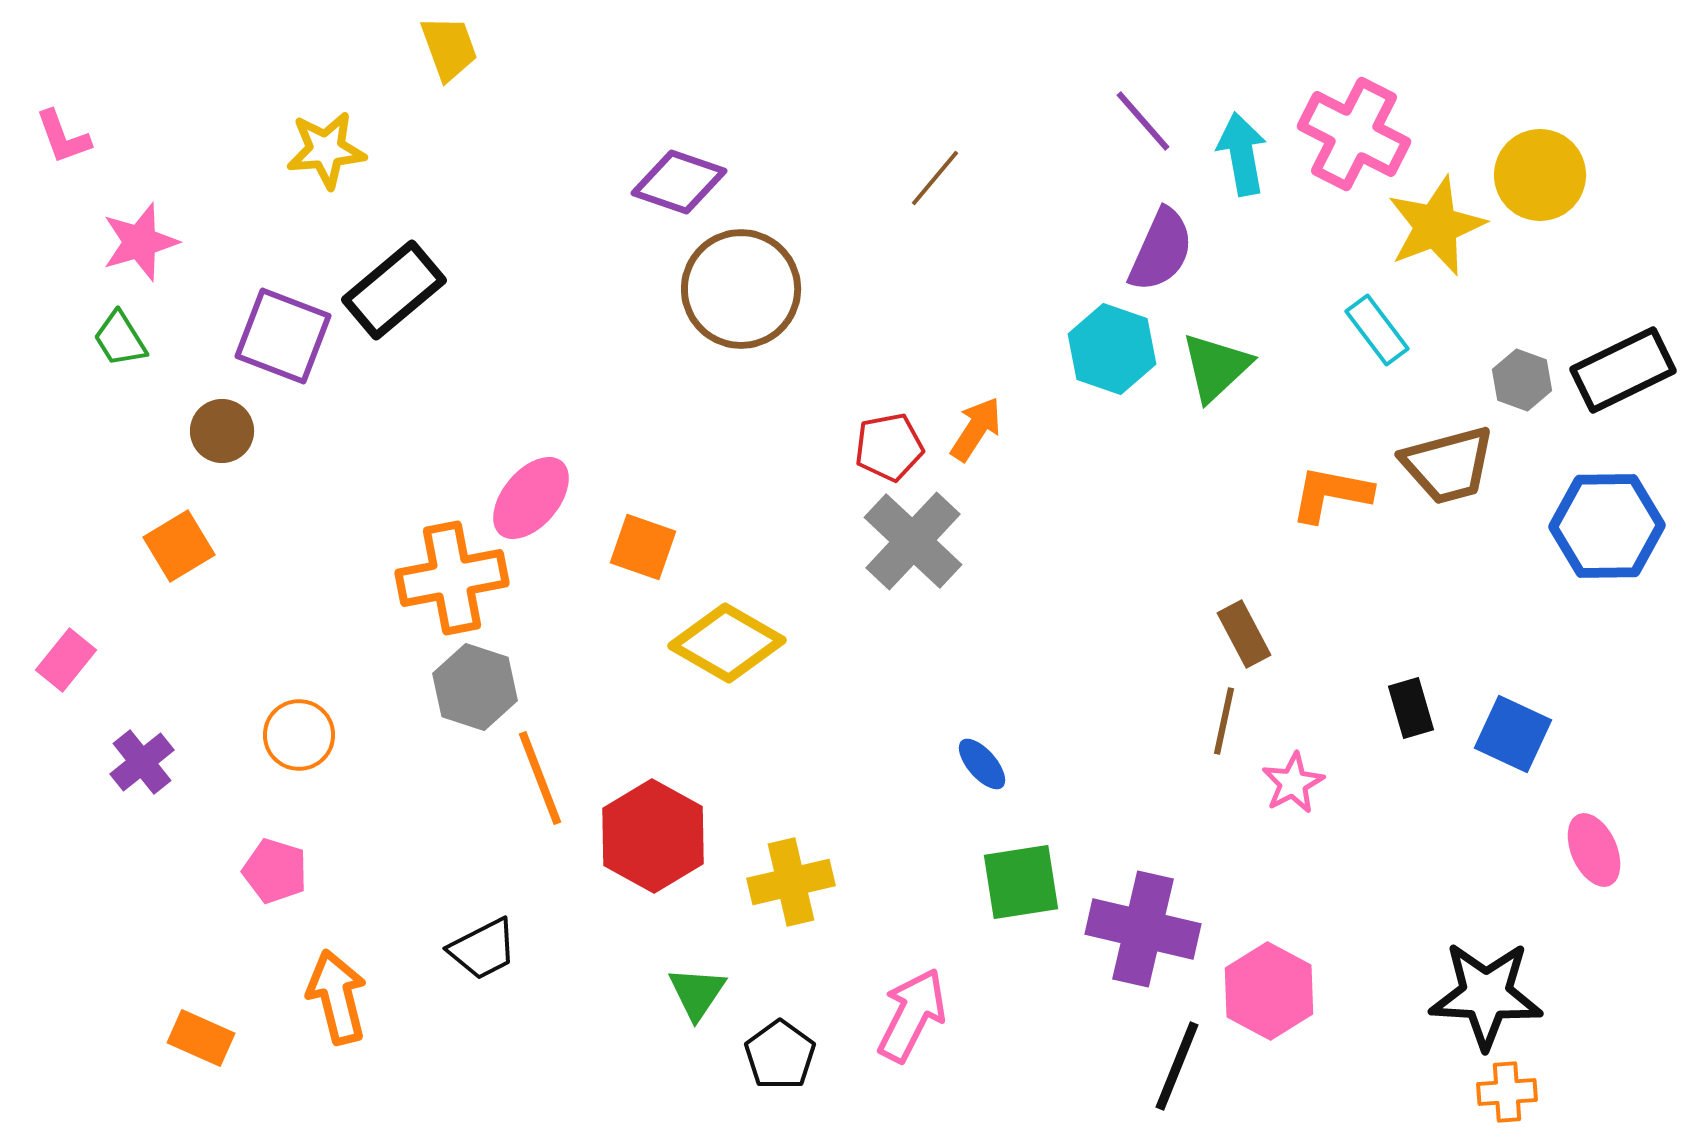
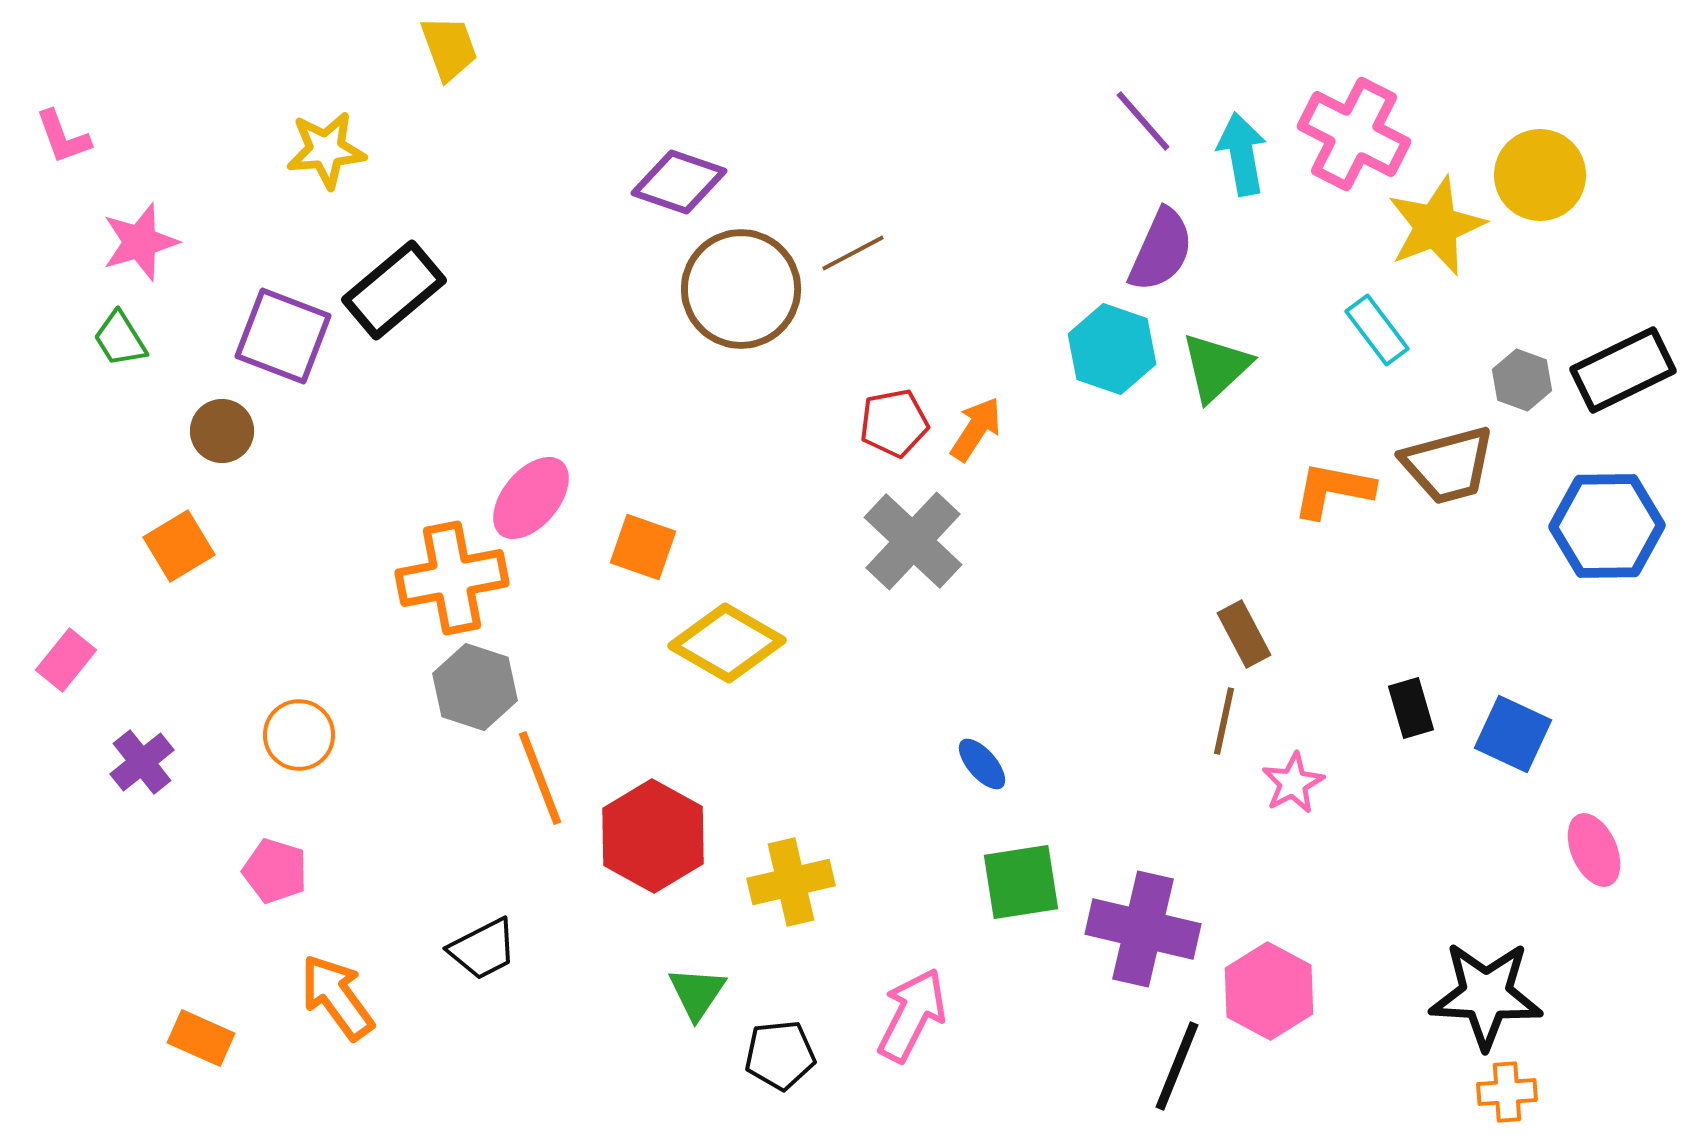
brown line at (935, 178): moved 82 px left, 75 px down; rotated 22 degrees clockwise
red pentagon at (889, 447): moved 5 px right, 24 px up
orange L-shape at (1331, 494): moved 2 px right, 4 px up
orange arrow at (337, 997): rotated 22 degrees counterclockwise
black pentagon at (780, 1055): rotated 30 degrees clockwise
